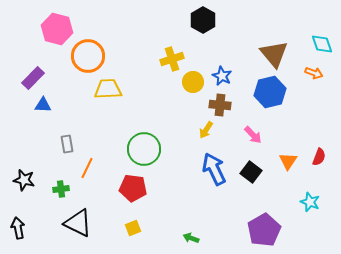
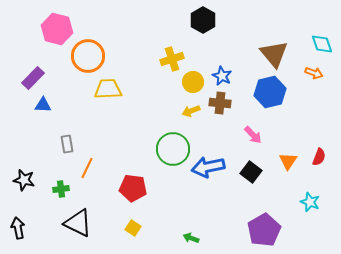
brown cross: moved 2 px up
yellow arrow: moved 15 px left, 19 px up; rotated 36 degrees clockwise
green circle: moved 29 px right
blue arrow: moved 6 px left, 2 px up; rotated 76 degrees counterclockwise
yellow square: rotated 35 degrees counterclockwise
